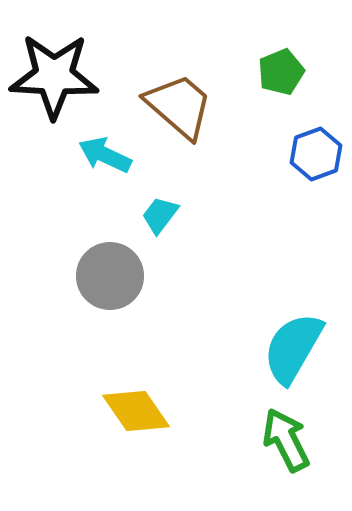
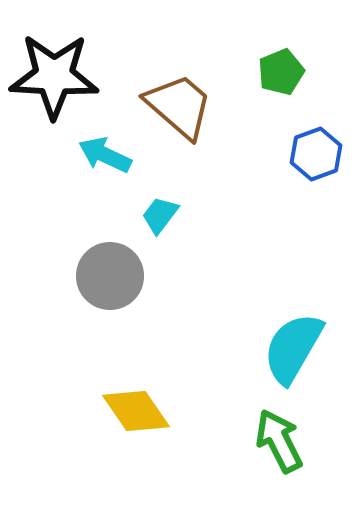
green arrow: moved 7 px left, 1 px down
